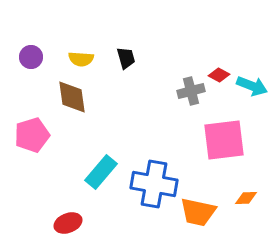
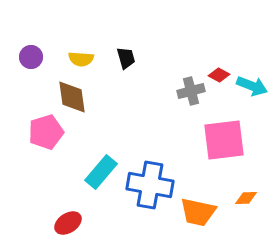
pink pentagon: moved 14 px right, 3 px up
blue cross: moved 4 px left, 1 px down
red ellipse: rotated 12 degrees counterclockwise
